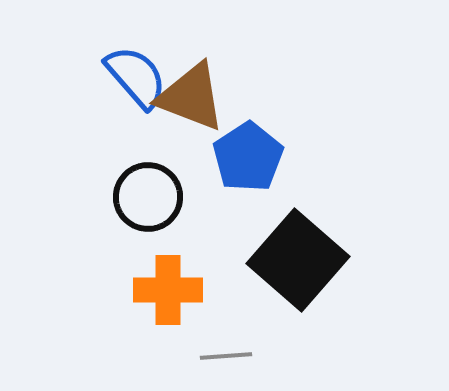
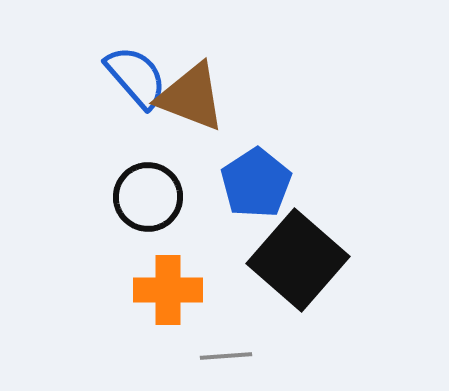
blue pentagon: moved 8 px right, 26 px down
